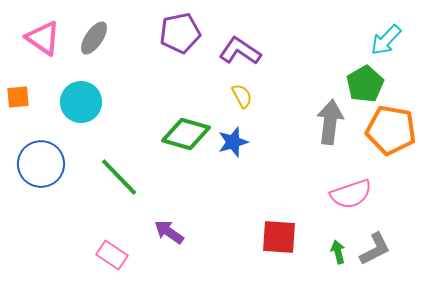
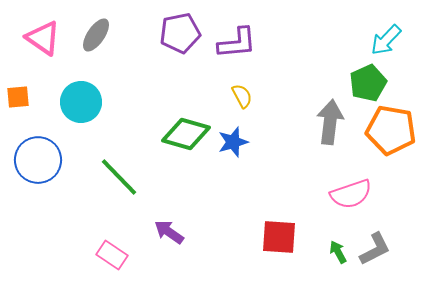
gray ellipse: moved 2 px right, 3 px up
purple L-shape: moved 3 px left, 8 px up; rotated 141 degrees clockwise
green pentagon: moved 3 px right, 1 px up; rotated 6 degrees clockwise
blue circle: moved 3 px left, 4 px up
green arrow: rotated 15 degrees counterclockwise
